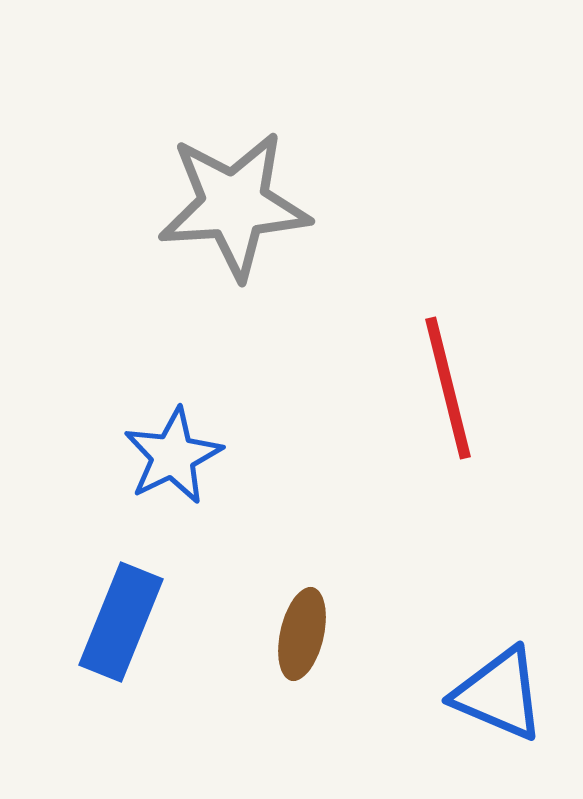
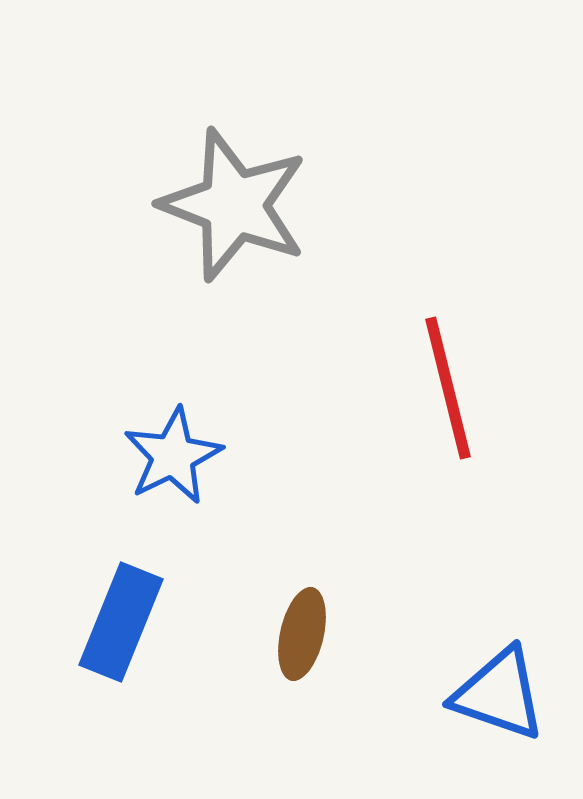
gray star: rotated 25 degrees clockwise
blue triangle: rotated 4 degrees counterclockwise
